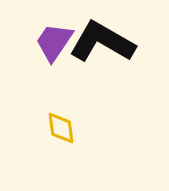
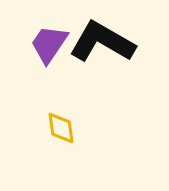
purple trapezoid: moved 5 px left, 2 px down
